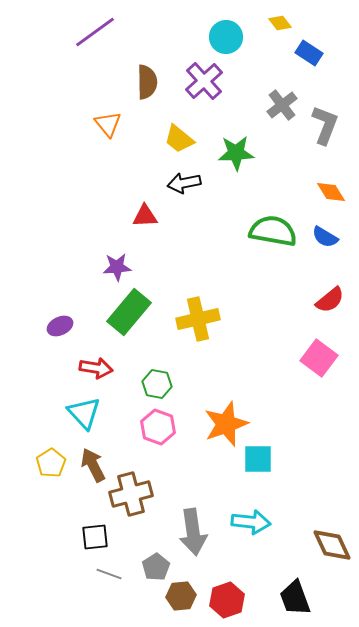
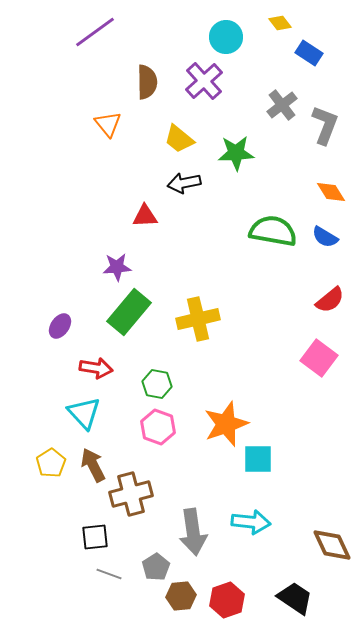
purple ellipse: rotated 30 degrees counterclockwise
black trapezoid: rotated 144 degrees clockwise
